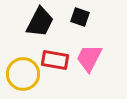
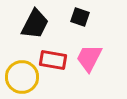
black trapezoid: moved 5 px left, 2 px down
red rectangle: moved 2 px left
yellow circle: moved 1 px left, 3 px down
